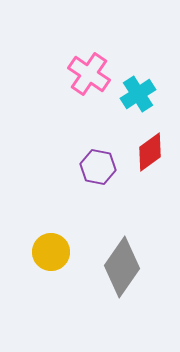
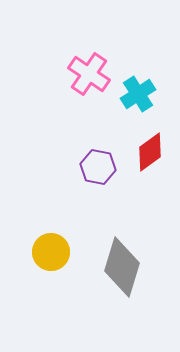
gray diamond: rotated 18 degrees counterclockwise
